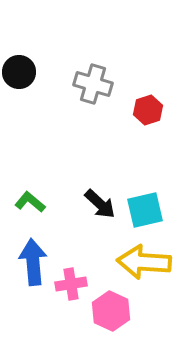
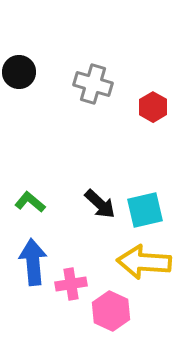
red hexagon: moved 5 px right, 3 px up; rotated 12 degrees counterclockwise
